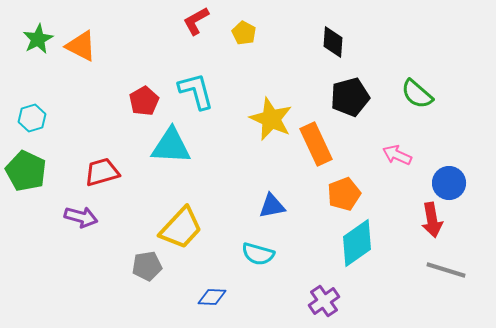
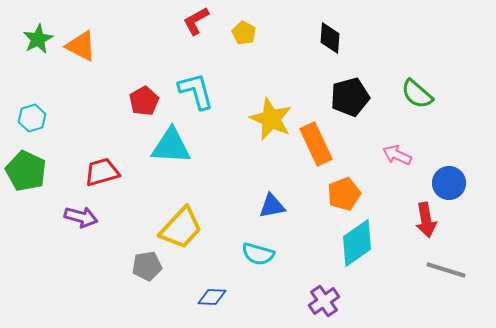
black diamond: moved 3 px left, 4 px up
red arrow: moved 6 px left
